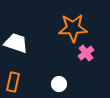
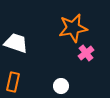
orange star: rotated 8 degrees counterclockwise
white circle: moved 2 px right, 2 px down
